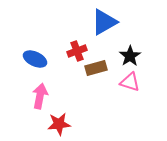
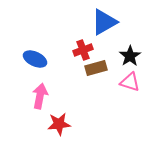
red cross: moved 6 px right, 1 px up
